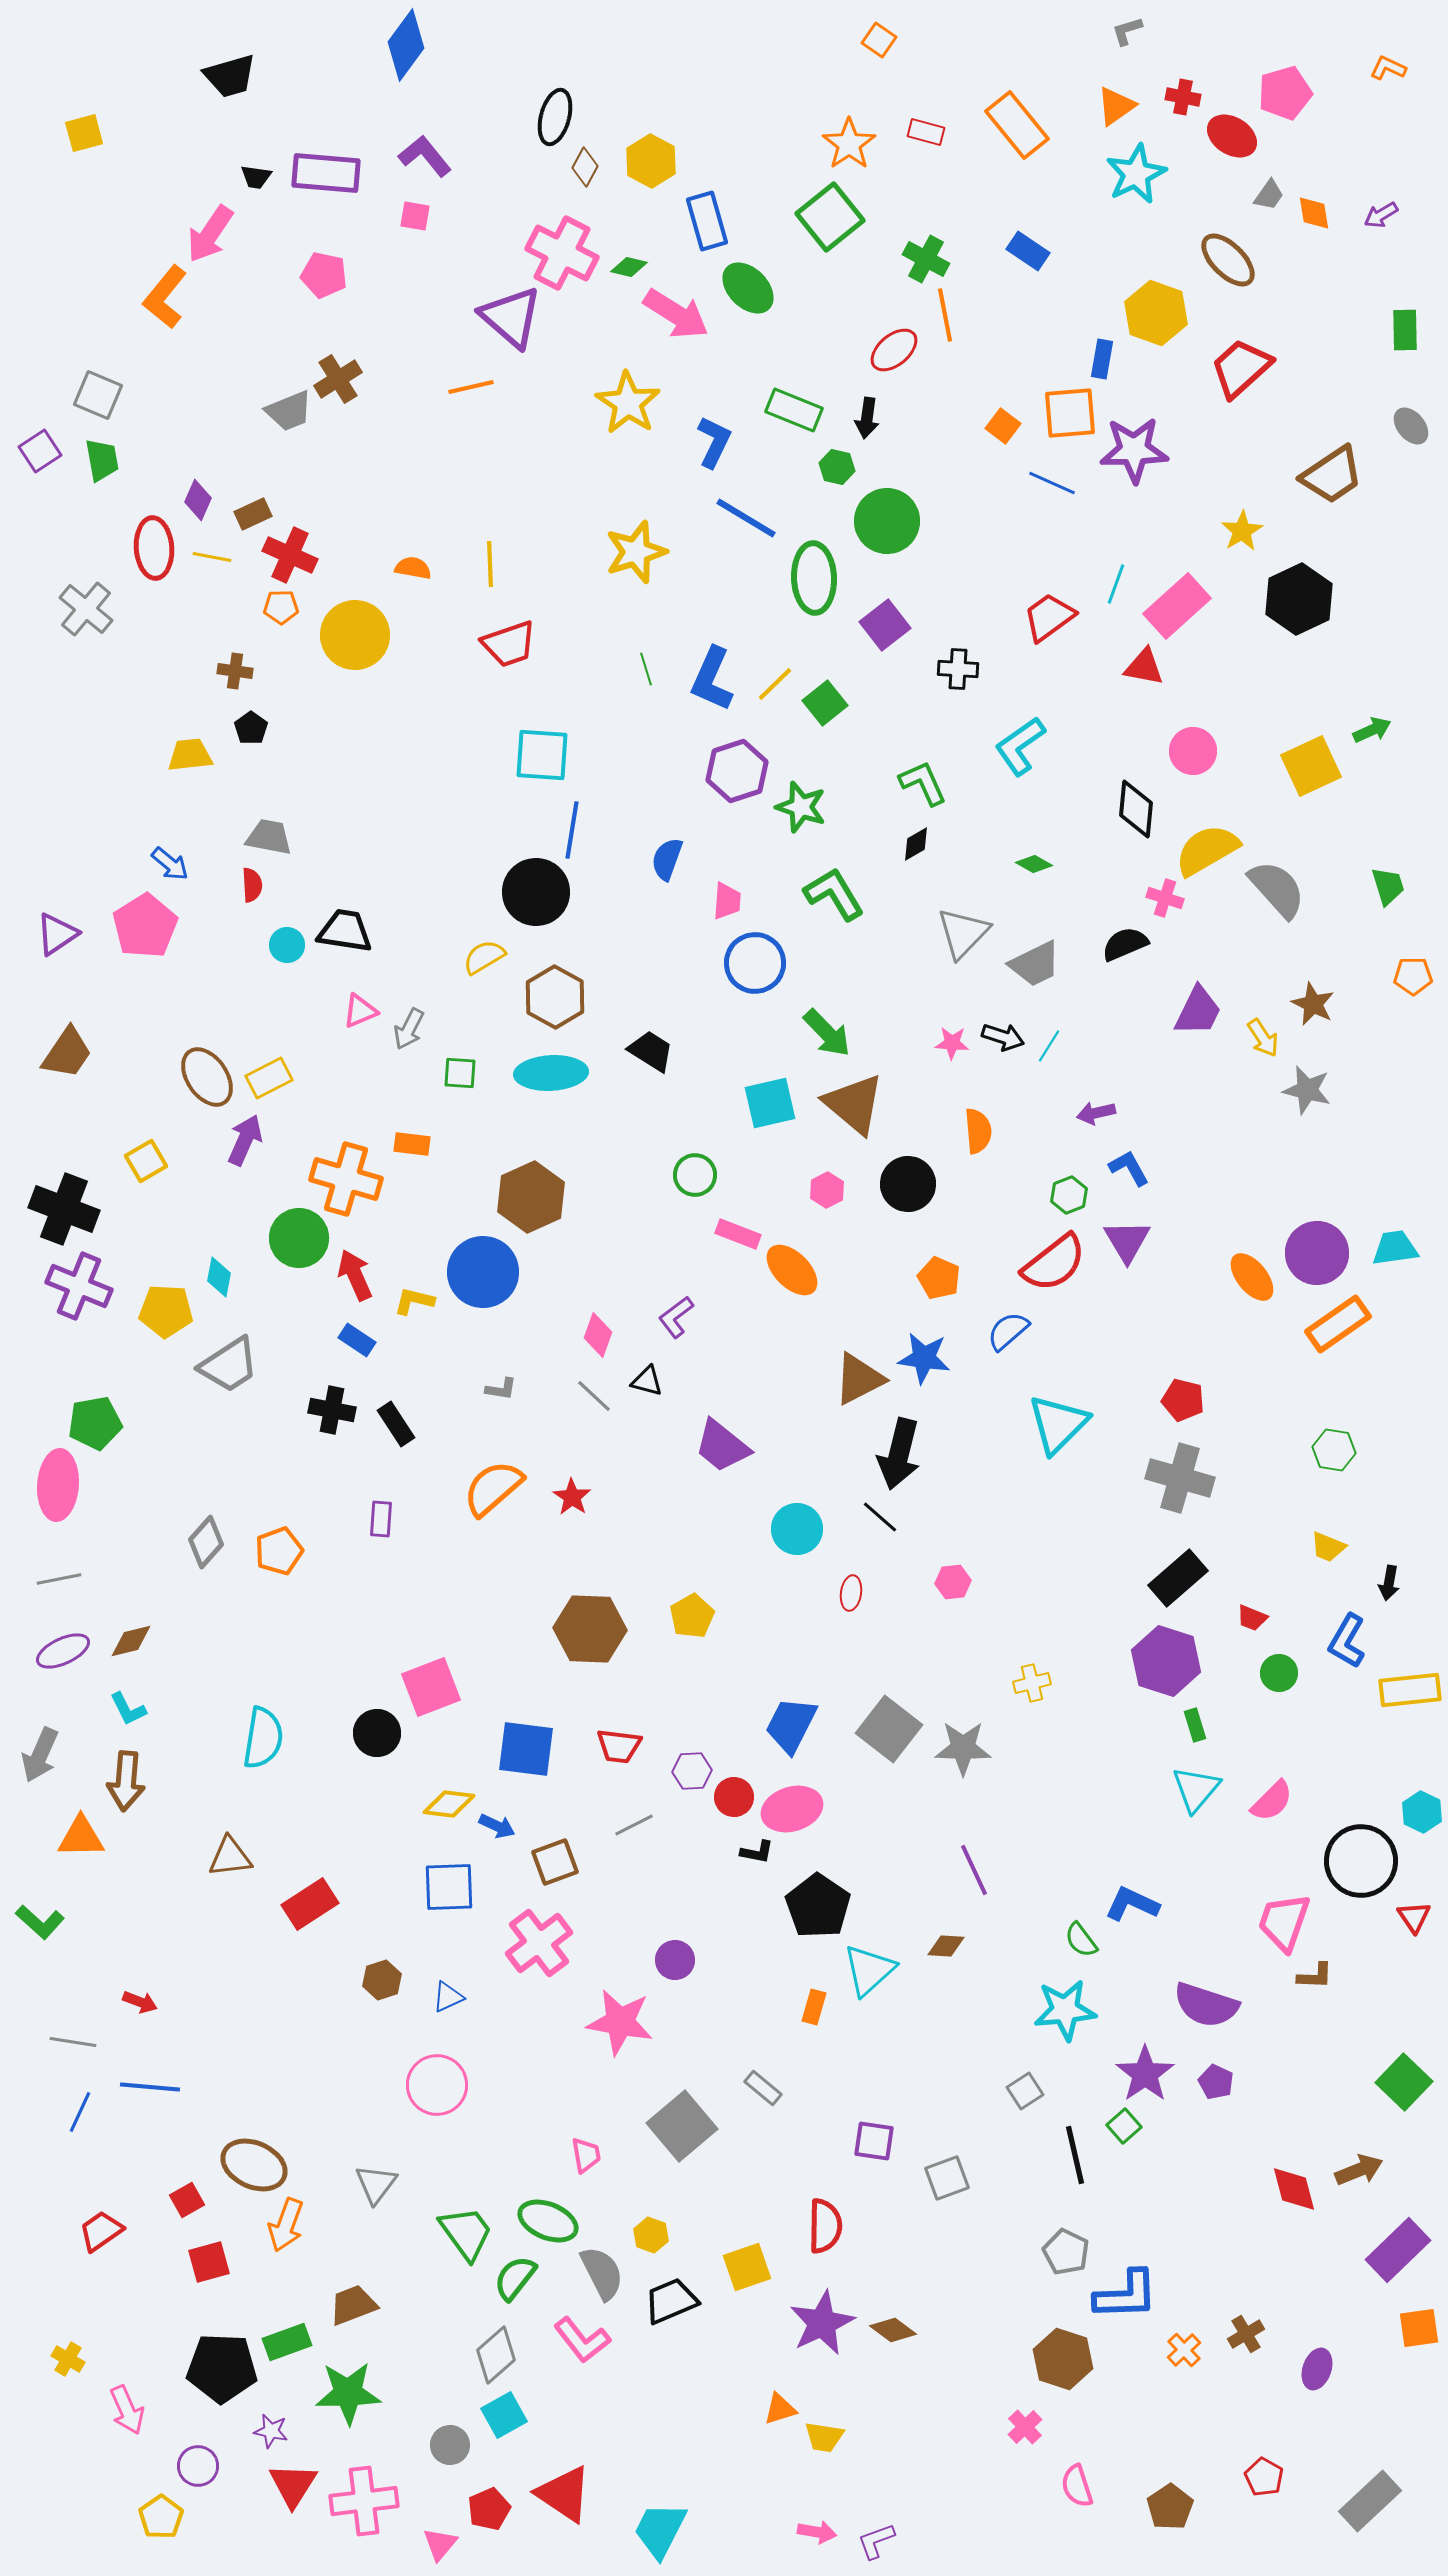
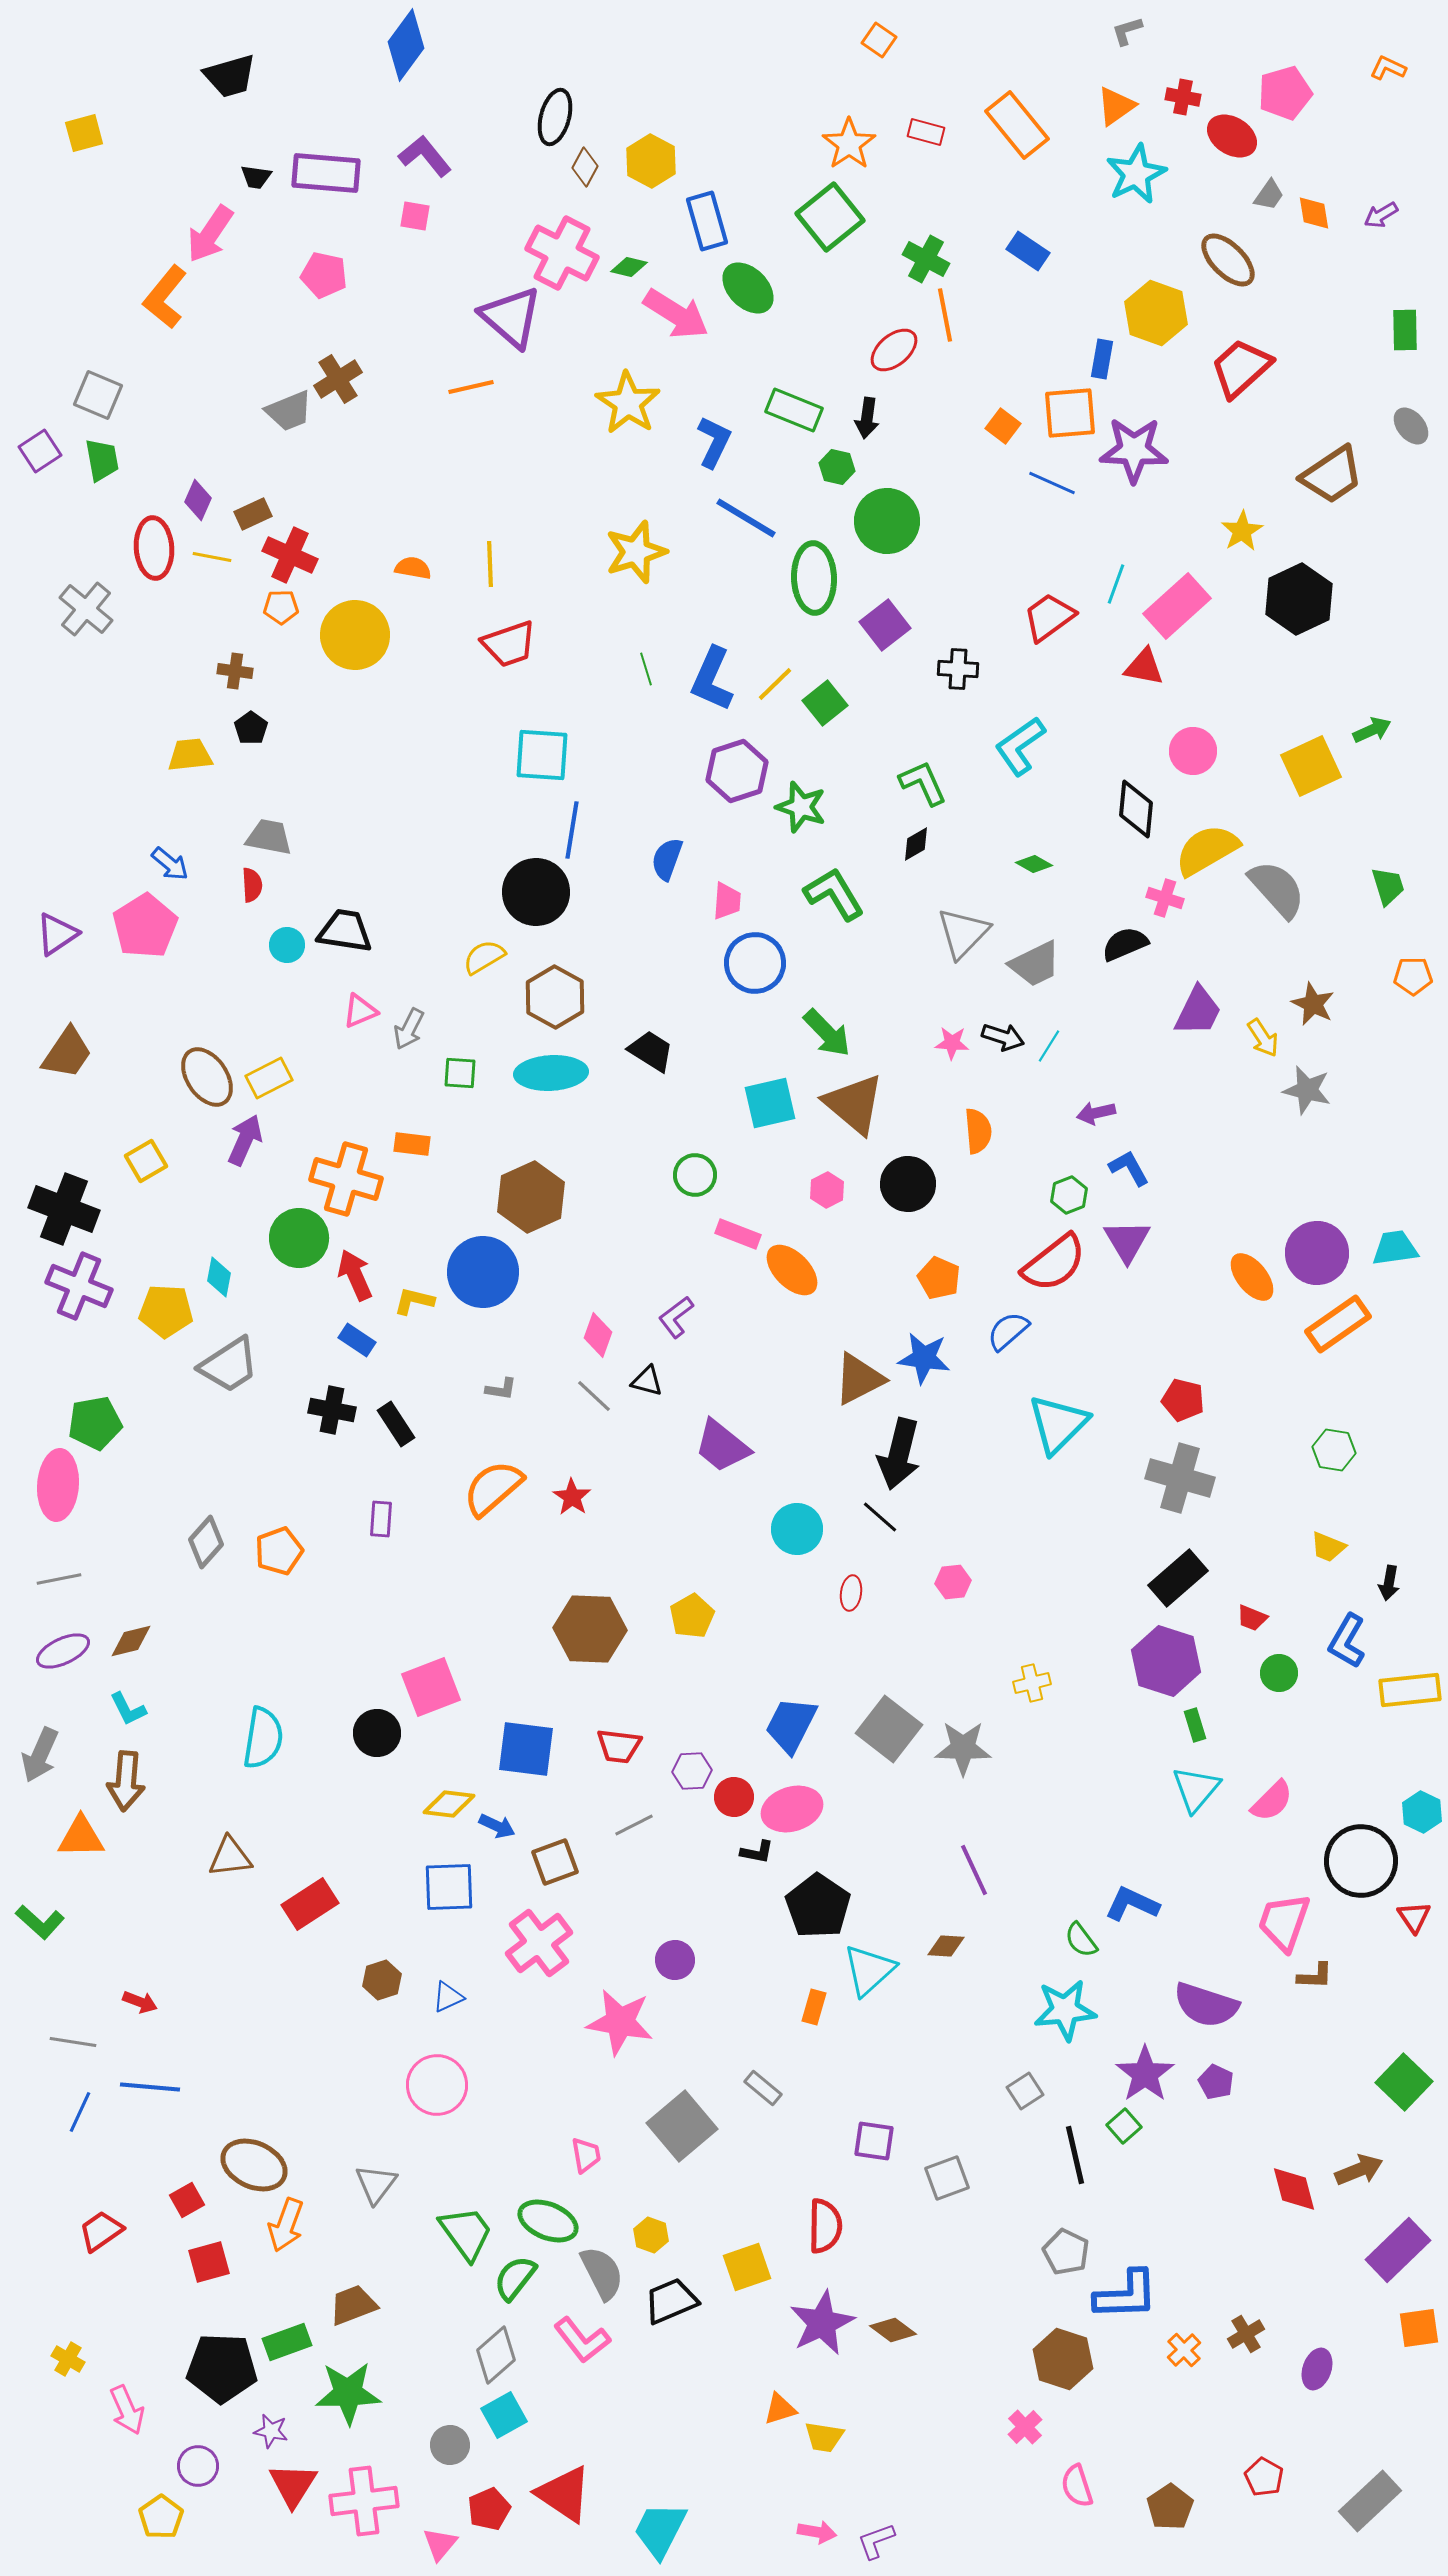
purple star at (1134, 450): rotated 4 degrees clockwise
